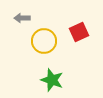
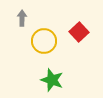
gray arrow: rotated 91 degrees clockwise
red square: rotated 18 degrees counterclockwise
